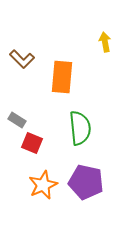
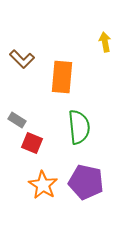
green semicircle: moved 1 px left, 1 px up
orange star: rotated 16 degrees counterclockwise
